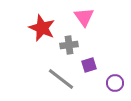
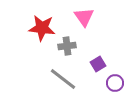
red star: rotated 16 degrees counterclockwise
gray cross: moved 2 px left, 1 px down
purple square: moved 9 px right, 1 px up; rotated 14 degrees counterclockwise
gray line: moved 2 px right
